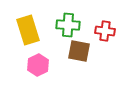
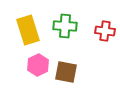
green cross: moved 3 px left, 1 px down
brown square: moved 13 px left, 21 px down
